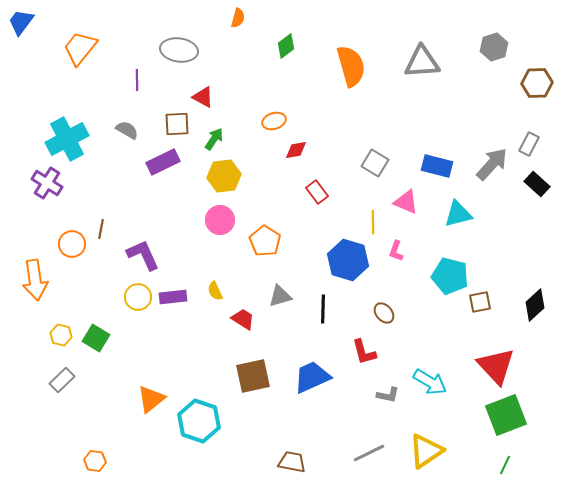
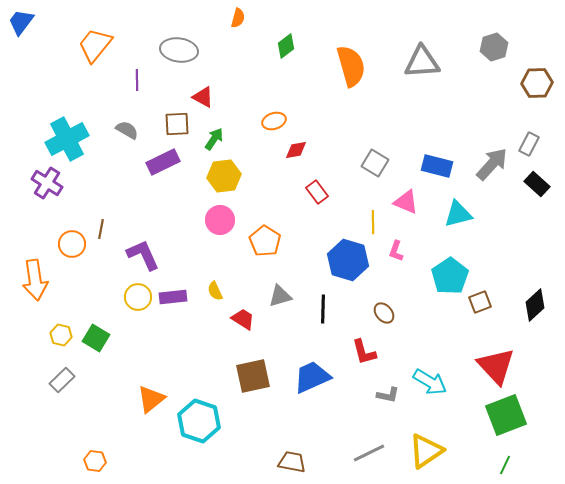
orange trapezoid at (80, 48): moved 15 px right, 3 px up
cyan pentagon at (450, 276): rotated 24 degrees clockwise
brown square at (480, 302): rotated 10 degrees counterclockwise
